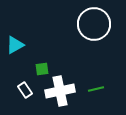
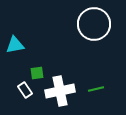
cyan triangle: rotated 18 degrees clockwise
green square: moved 5 px left, 4 px down
